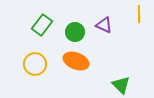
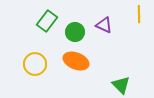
green rectangle: moved 5 px right, 4 px up
